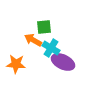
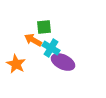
orange star: rotated 24 degrees clockwise
